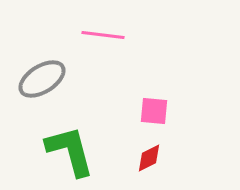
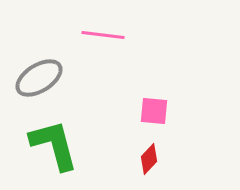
gray ellipse: moved 3 px left, 1 px up
green L-shape: moved 16 px left, 6 px up
red diamond: moved 1 px down; rotated 20 degrees counterclockwise
